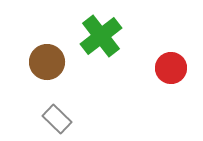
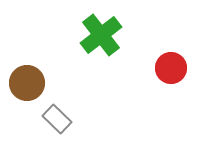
green cross: moved 1 px up
brown circle: moved 20 px left, 21 px down
